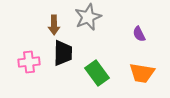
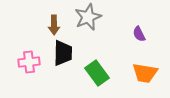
orange trapezoid: moved 3 px right
